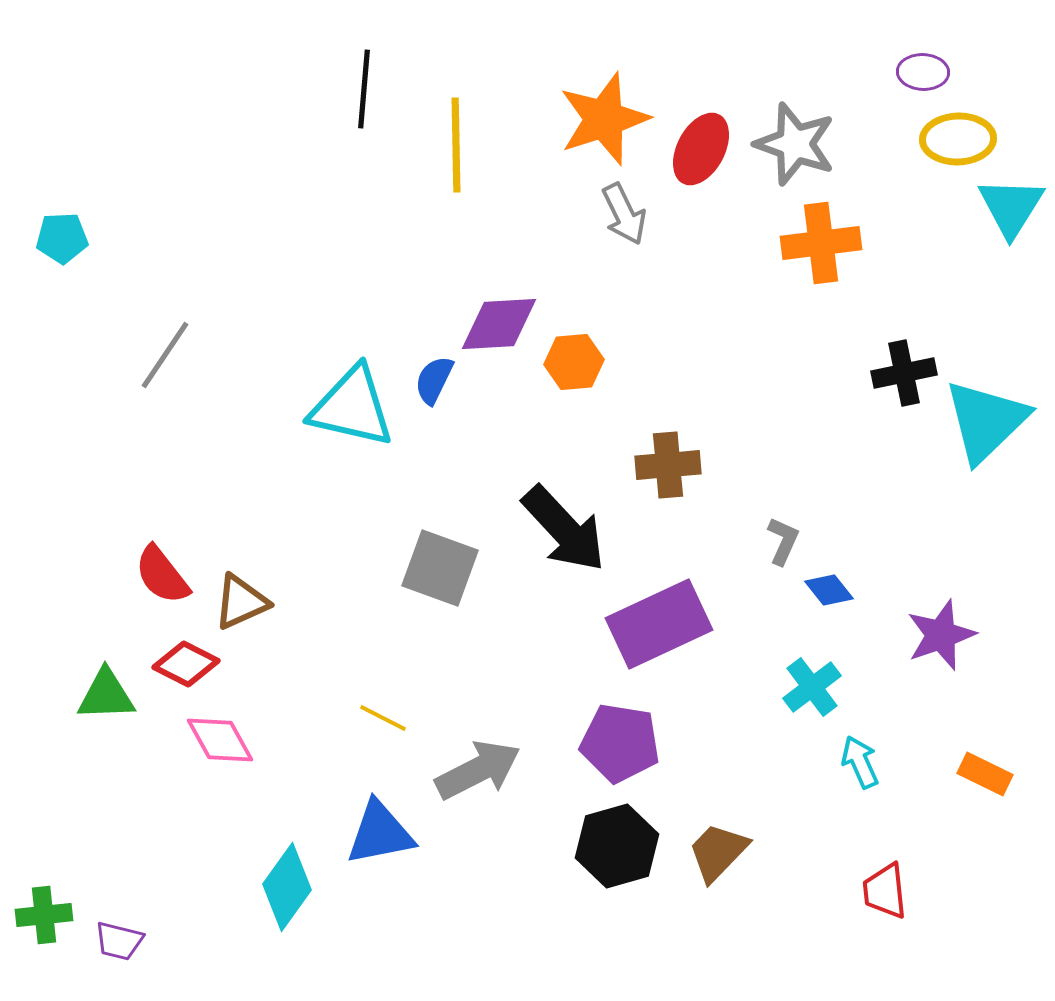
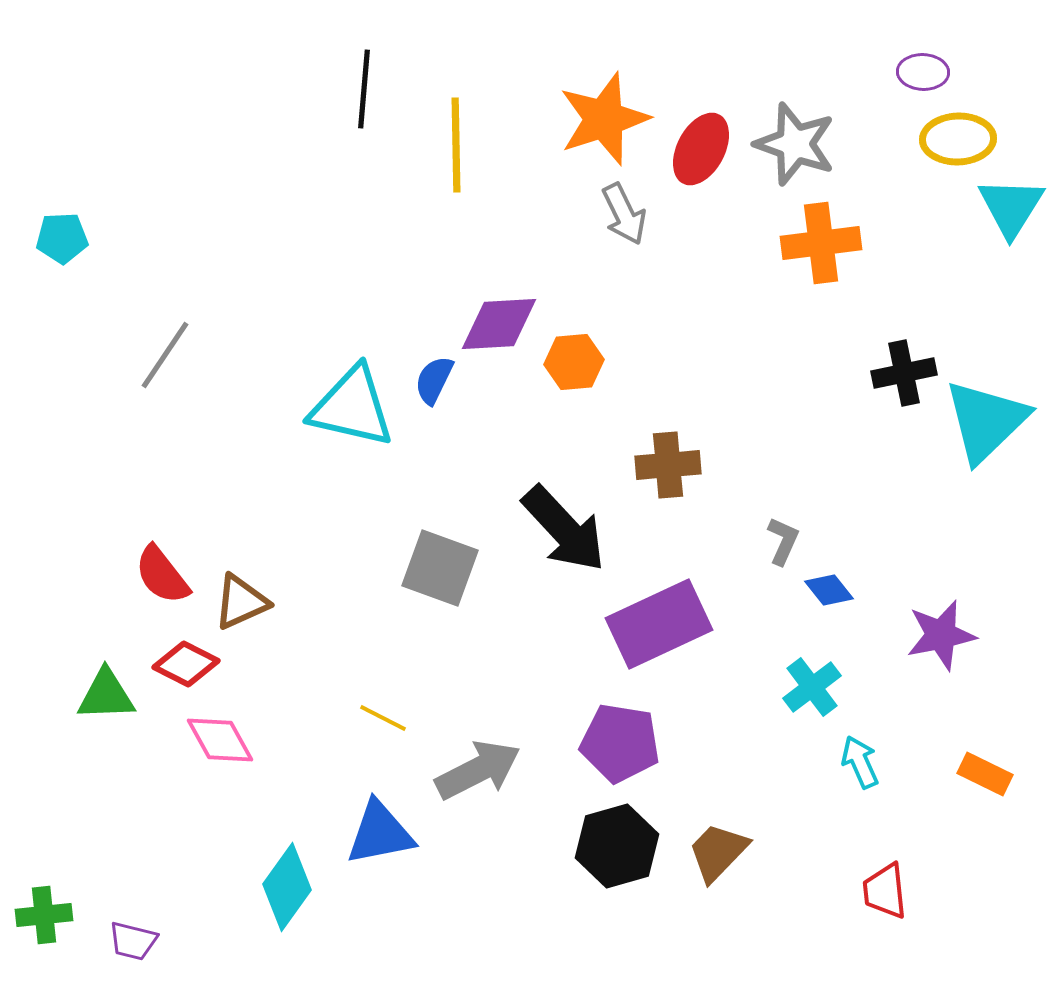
purple star at (941, 635): rotated 8 degrees clockwise
purple trapezoid at (119, 941): moved 14 px right
